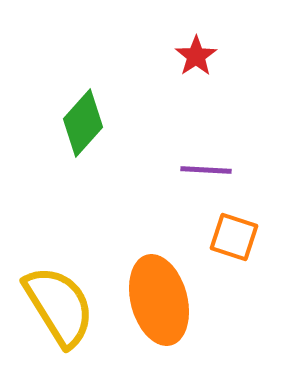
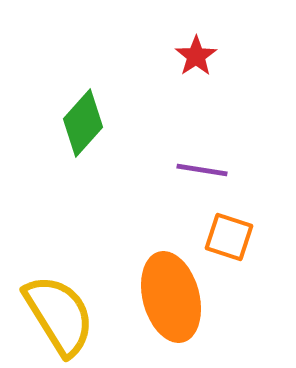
purple line: moved 4 px left; rotated 6 degrees clockwise
orange square: moved 5 px left
orange ellipse: moved 12 px right, 3 px up
yellow semicircle: moved 9 px down
